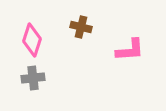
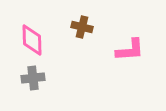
brown cross: moved 1 px right
pink diamond: rotated 20 degrees counterclockwise
